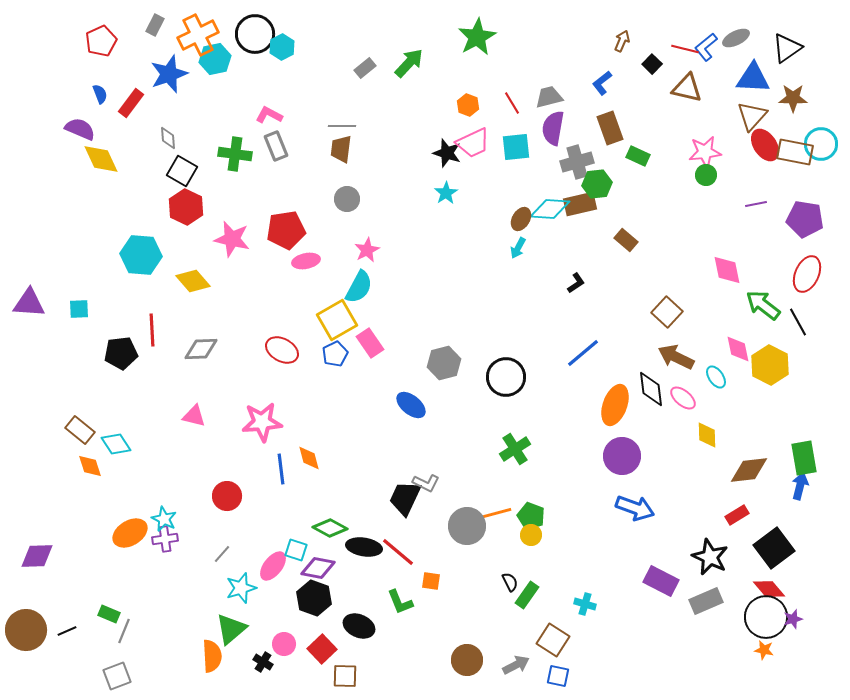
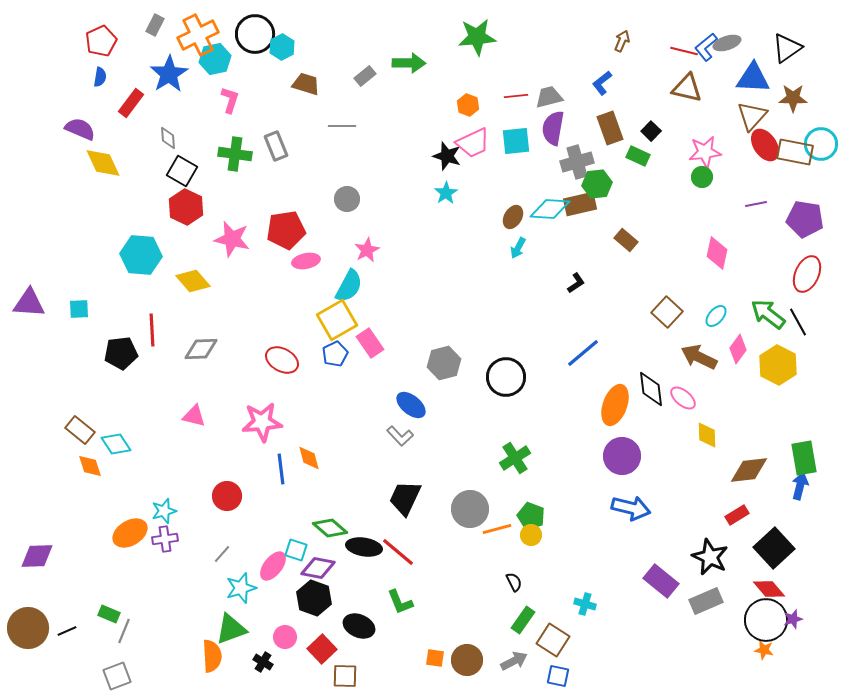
green star at (477, 37): rotated 24 degrees clockwise
gray ellipse at (736, 38): moved 9 px left, 5 px down; rotated 8 degrees clockwise
red line at (685, 49): moved 1 px left, 2 px down
green arrow at (409, 63): rotated 48 degrees clockwise
black square at (652, 64): moved 1 px left, 67 px down
gray rectangle at (365, 68): moved 8 px down
blue star at (169, 74): rotated 12 degrees counterclockwise
blue semicircle at (100, 94): moved 17 px up; rotated 30 degrees clockwise
red line at (512, 103): moved 4 px right, 7 px up; rotated 65 degrees counterclockwise
pink L-shape at (269, 115): moved 39 px left, 15 px up; rotated 80 degrees clockwise
cyan square at (516, 147): moved 6 px up
brown trapezoid at (341, 149): moved 35 px left, 65 px up; rotated 100 degrees clockwise
black star at (447, 153): moved 3 px down
yellow diamond at (101, 159): moved 2 px right, 4 px down
green circle at (706, 175): moved 4 px left, 2 px down
brown ellipse at (521, 219): moved 8 px left, 2 px up
pink diamond at (727, 270): moved 10 px left, 17 px up; rotated 24 degrees clockwise
cyan semicircle at (359, 287): moved 10 px left, 1 px up
green arrow at (763, 305): moved 5 px right, 9 px down
pink diamond at (738, 349): rotated 48 degrees clockwise
red ellipse at (282, 350): moved 10 px down
brown arrow at (676, 357): moved 23 px right
yellow hexagon at (770, 365): moved 8 px right
cyan ellipse at (716, 377): moved 61 px up; rotated 75 degrees clockwise
green cross at (515, 449): moved 9 px down
gray L-shape at (426, 483): moved 26 px left, 47 px up; rotated 20 degrees clockwise
blue arrow at (635, 508): moved 4 px left; rotated 6 degrees counterclockwise
orange line at (497, 513): moved 16 px down
cyan star at (164, 519): moved 8 px up; rotated 30 degrees clockwise
gray circle at (467, 526): moved 3 px right, 17 px up
green diamond at (330, 528): rotated 12 degrees clockwise
black square at (774, 548): rotated 6 degrees counterclockwise
orange square at (431, 581): moved 4 px right, 77 px down
purple rectangle at (661, 581): rotated 12 degrees clockwise
black semicircle at (510, 582): moved 4 px right
green rectangle at (527, 595): moved 4 px left, 25 px down
black circle at (766, 617): moved 3 px down
green triangle at (231, 629): rotated 20 degrees clockwise
brown circle at (26, 630): moved 2 px right, 2 px up
pink circle at (284, 644): moved 1 px right, 7 px up
gray arrow at (516, 665): moved 2 px left, 4 px up
